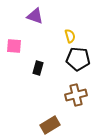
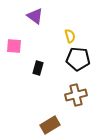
purple triangle: rotated 18 degrees clockwise
